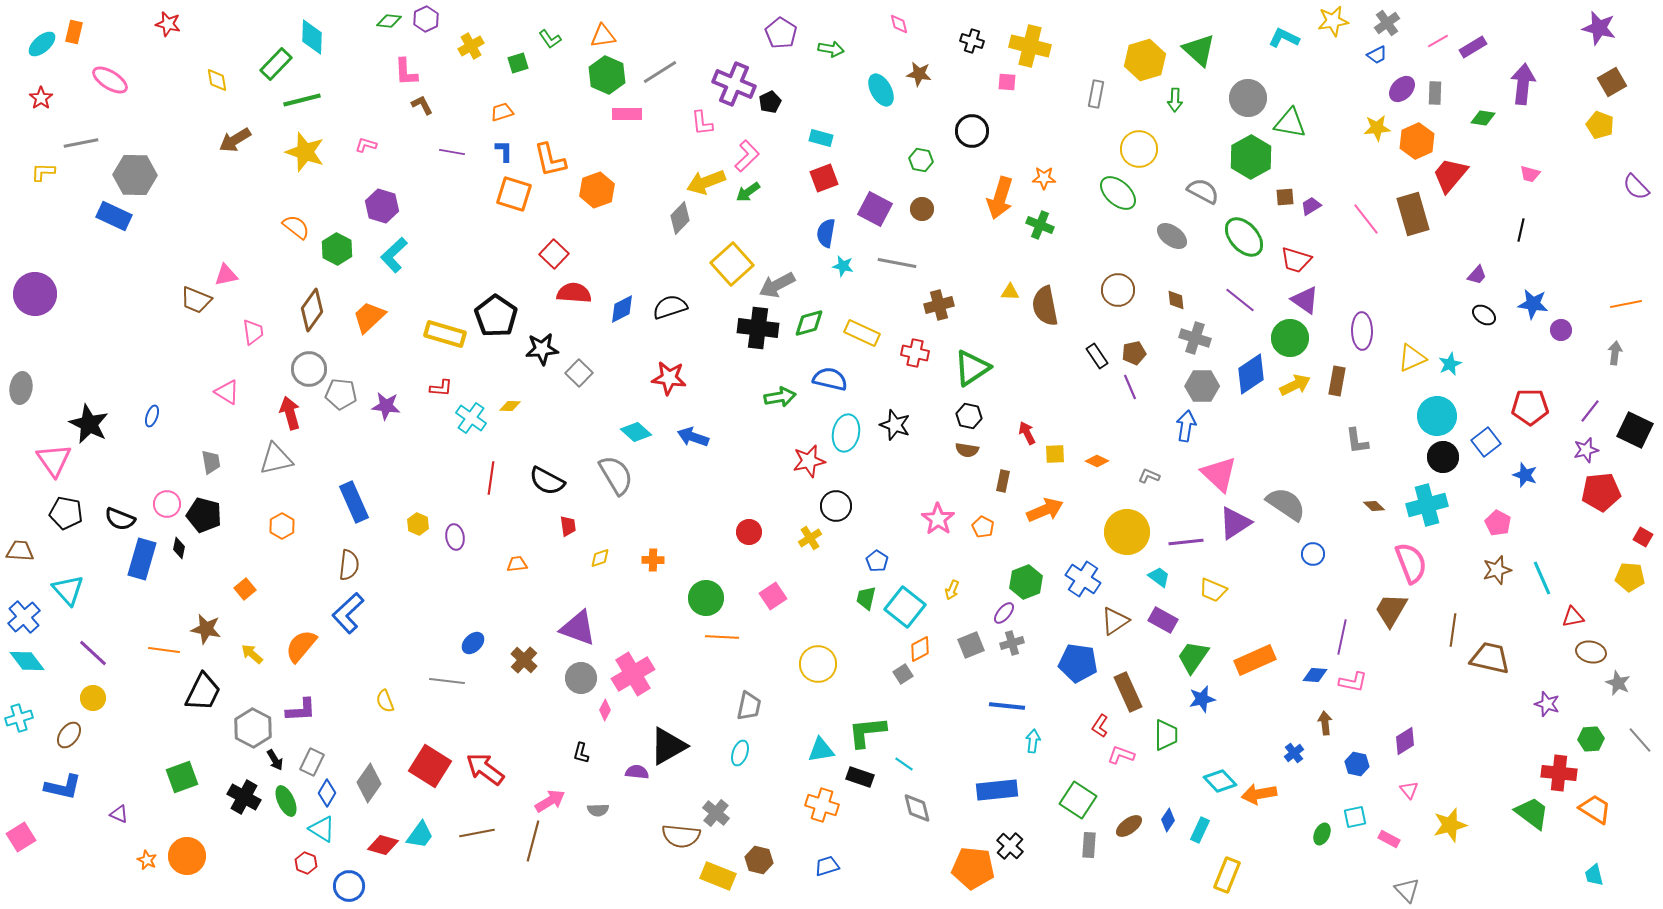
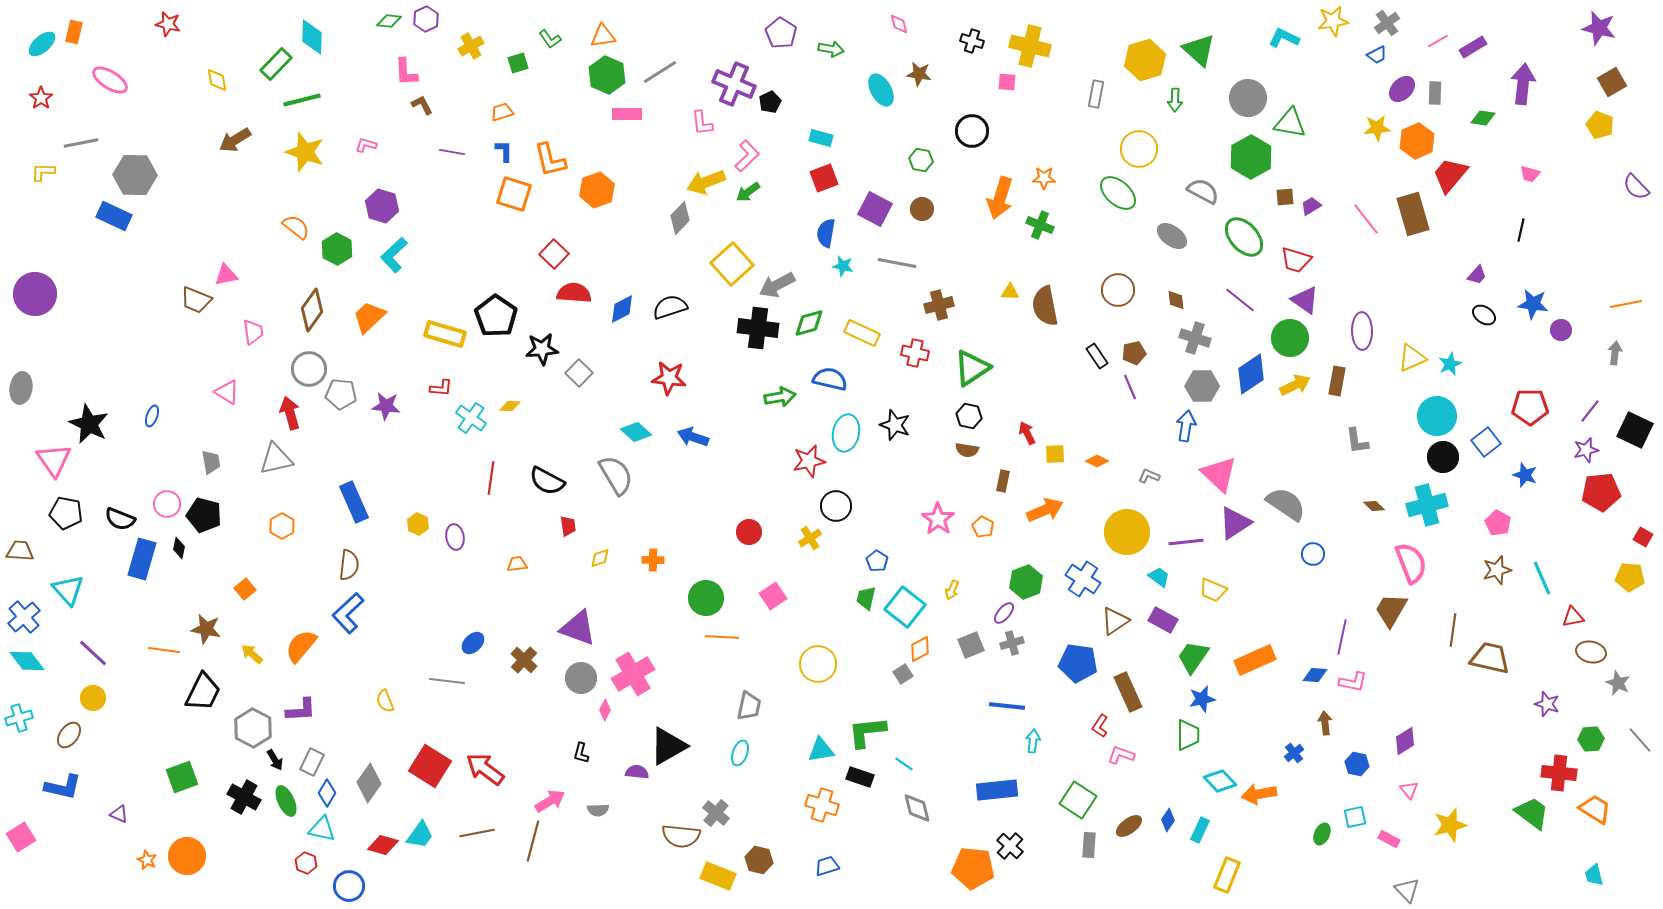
green trapezoid at (1166, 735): moved 22 px right
cyan triangle at (322, 829): rotated 20 degrees counterclockwise
